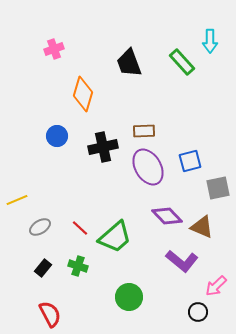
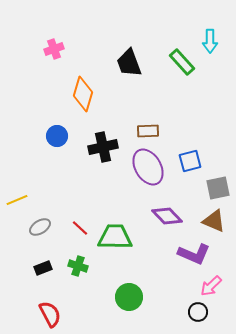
brown rectangle: moved 4 px right
brown triangle: moved 12 px right, 6 px up
green trapezoid: rotated 138 degrees counterclockwise
purple L-shape: moved 12 px right, 7 px up; rotated 16 degrees counterclockwise
black rectangle: rotated 30 degrees clockwise
pink arrow: moved 5 px left
